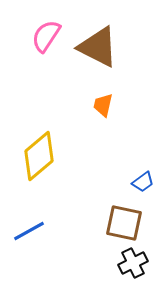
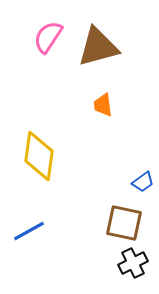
pink semicircle: moved 2 px right, 1 px down
brown triangle: rotated 42 degrees counterclockwise
orange trapezoid: rotated 20 degrees counterclockwise
yellow diamond: rotated 42 degrees counterclockwise
